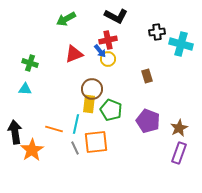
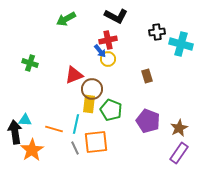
red triangle: moved 21 px down
cyan triangle: moved 31 px down
purple rectangle: rotated 15 degrees clockwise
